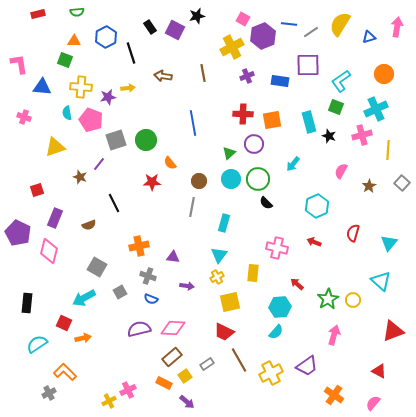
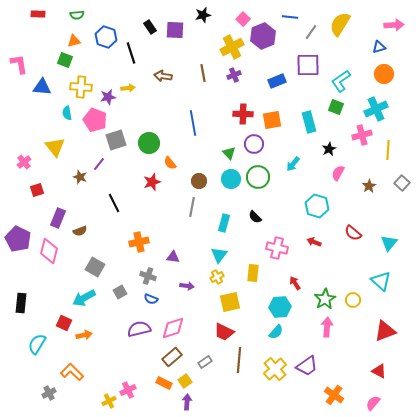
green semicircle at (77, 12): moved 3 px down
red rectangle at (38, 14): rotated 16 degrees clockwise
black star at (197, 16): moved 6 px right, 1 px up
pink square at (243, 19): rotated 16 degrees clockwise
blue line at (289, 24): moved 1 px right, 7 px up
pink arrow at (397, 27): moved 3 px left, 2 px up; rotated 78 degrees clockwise
purple square at (175, 30): rotated 24 degrees counterclockwise
gray line at (311, 32): rotated 21 degrees counterclockwise
blue hexagon at (106, 37): rotated 15 degrees counterclockwise
blue triangle at (369, 37): moved 10 px right, 10 px down
orange triangle at (74, 41): rotated 16 degrees counterclockwise
purple cross at (247, 76): moved 13 px left, 1 px up
blue rectangle at (280, 81): moved 3 px left; rotated 30 degrees counterclockwise
pink cross at (24, 117): moved 45 px down; rotated 32 degrees clockwise
pink pentagon at (91, 120): moved 4 px right
black star at (329, 136): moved 13 px down; rotated 24 degrees clockwise
green circle at (146, 140): moved 3 px right, 3 px down
yellow triangle at (55, 147): rotated 50 degrees counterclockwise
green triangle at (229, 153): rotated 32 degrees counterclockwise
pink semicircle at (341, 171): moved 3 px left, 2 px down
green circle at (258, 179): moved 2 px up
red star at (152, 182): rotated 18 degrees counterclockwise
black semicircle at (266, 203): moved 11 px left, 14 px down
cyan hexagon at (317, 206): rotated 20 degrees counterclockwise
purple rectangle at (55, 218): moved 3 px right
brown semicircle at (89, 225): moved 9 px left, 6 px down
purple pentagon at (18, 233): moved 6 px down
red semicircle at (353, 233): rotated 66 degrees counterclockwise
orange cross at (139, 246): moved 4 px up
gray square at (97, 267): moved 2 px left
red arrow at (297, 284): moved 2 px left, 1 px up; rotated 16 degrees clockwise
green star at (328, 299): moved 3 px left
black rectangle at (27, 303): moved 6 px left
pink diamond at (173, 328): rotated 20 degrees counterclockwise
red triangle at (393, 331): moved 8 px left
pink arrow at (334, 335): moved 7 px left, 8 px up; rotated 12 degrees counterclockwise
orange arrow at (83, 338): moved 1 px right, 3 px up
cyan semicircle at (37, 344): rotated 25 degrees counterclockwise
brown line at (239, 360): rotated 35 degrees clockwise
gray rectangle at (207, 364): moved 2 px left, 2 px up
orange L-shape at (65, 372): moved 7 px right
yellow cross at (271, 373): moved 4 px right, 4 px up; rotated 15 degrees counterclockwise
yellow square at (185, 376): moved 5 px down
purple arrow at (187, 402): rotated 126 degrees counterclockwise
